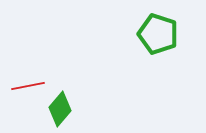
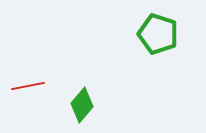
green diamond: moved 22 px right, 4 px up
